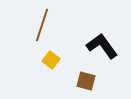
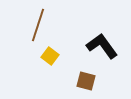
brown line: moved 4 px left
yellow square: moved 1 px left, 4 px up
